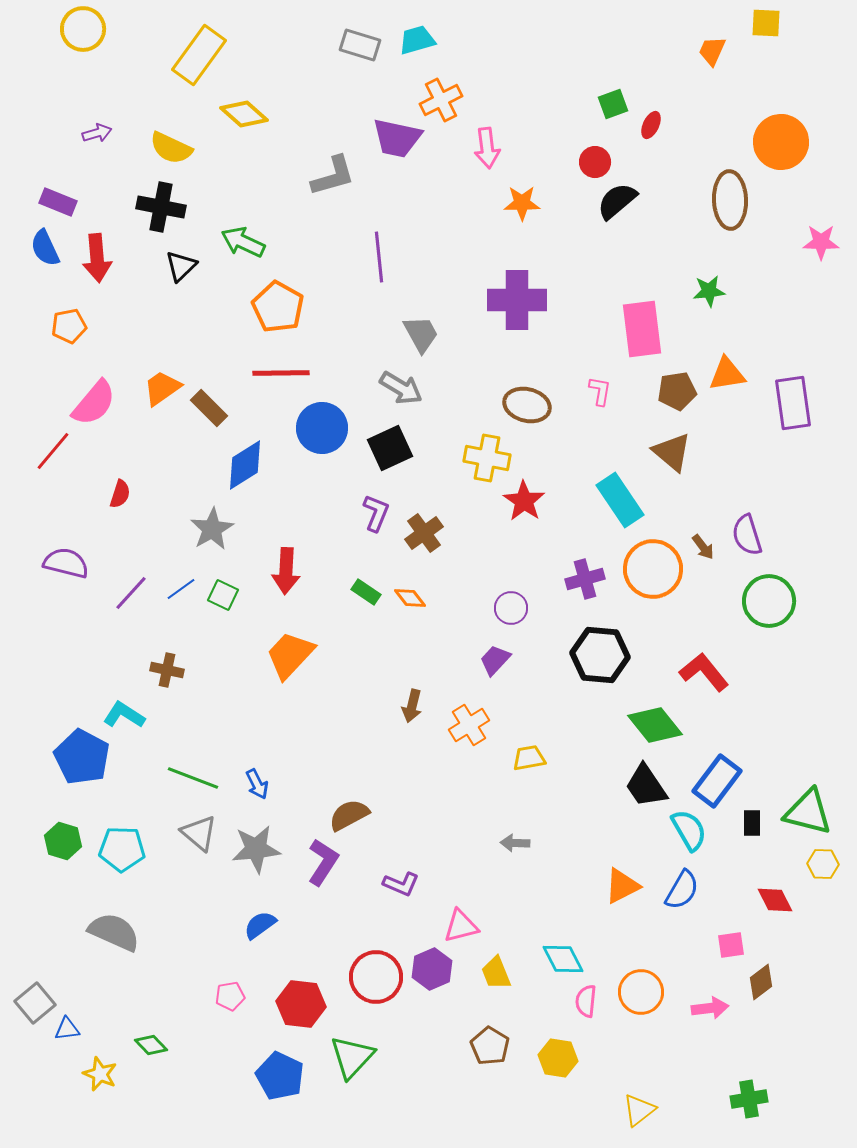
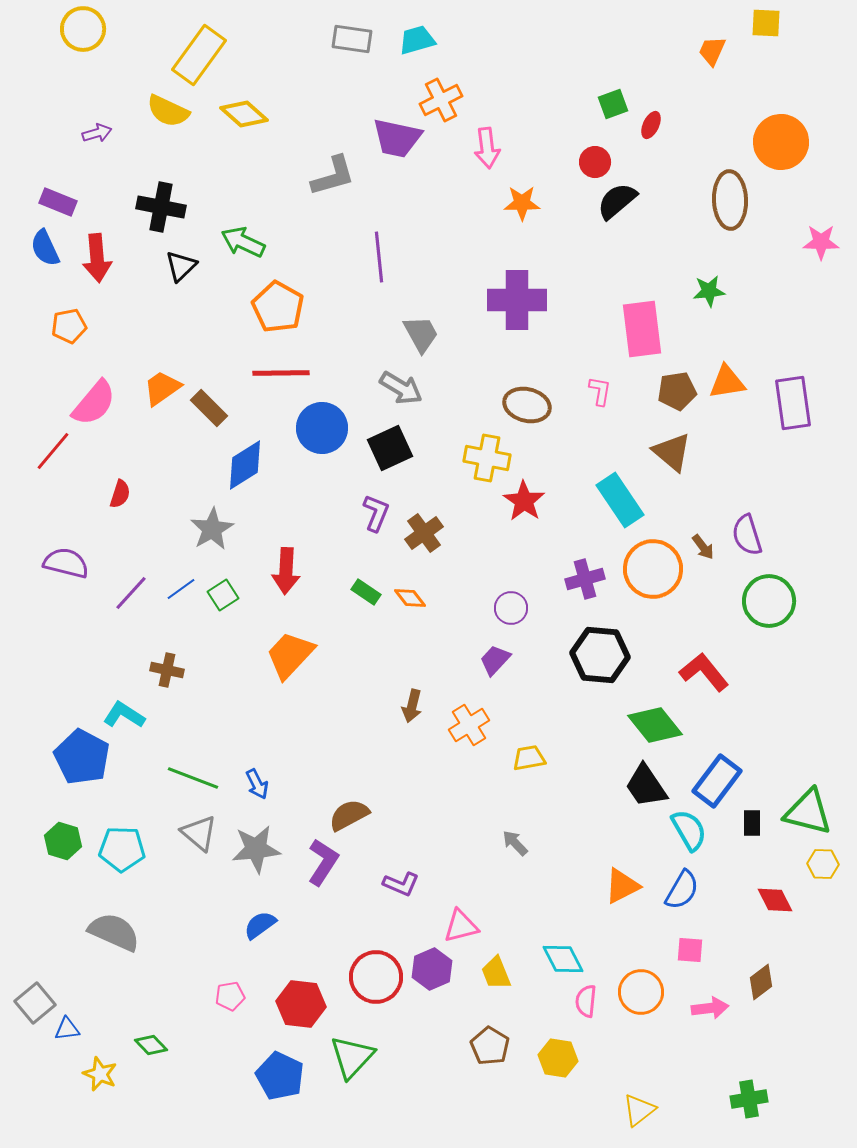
gray rectangle at (360, 45): moved 8 px left, 6 px up; rotated 9 degrees counterclockwise
yellow semicircle at (171, 148): moved 3 px left, 37 px up
orange triangle at (727, 374): moved 8 px down
green square at (223, 595): rotated 32 degrees clockwise
gray arrow at (515, 843): rotated 44 degrees clockwise
pink square at (731, 945): moved 41 px left, 5 px down; rotated 12 degrees clockwise
